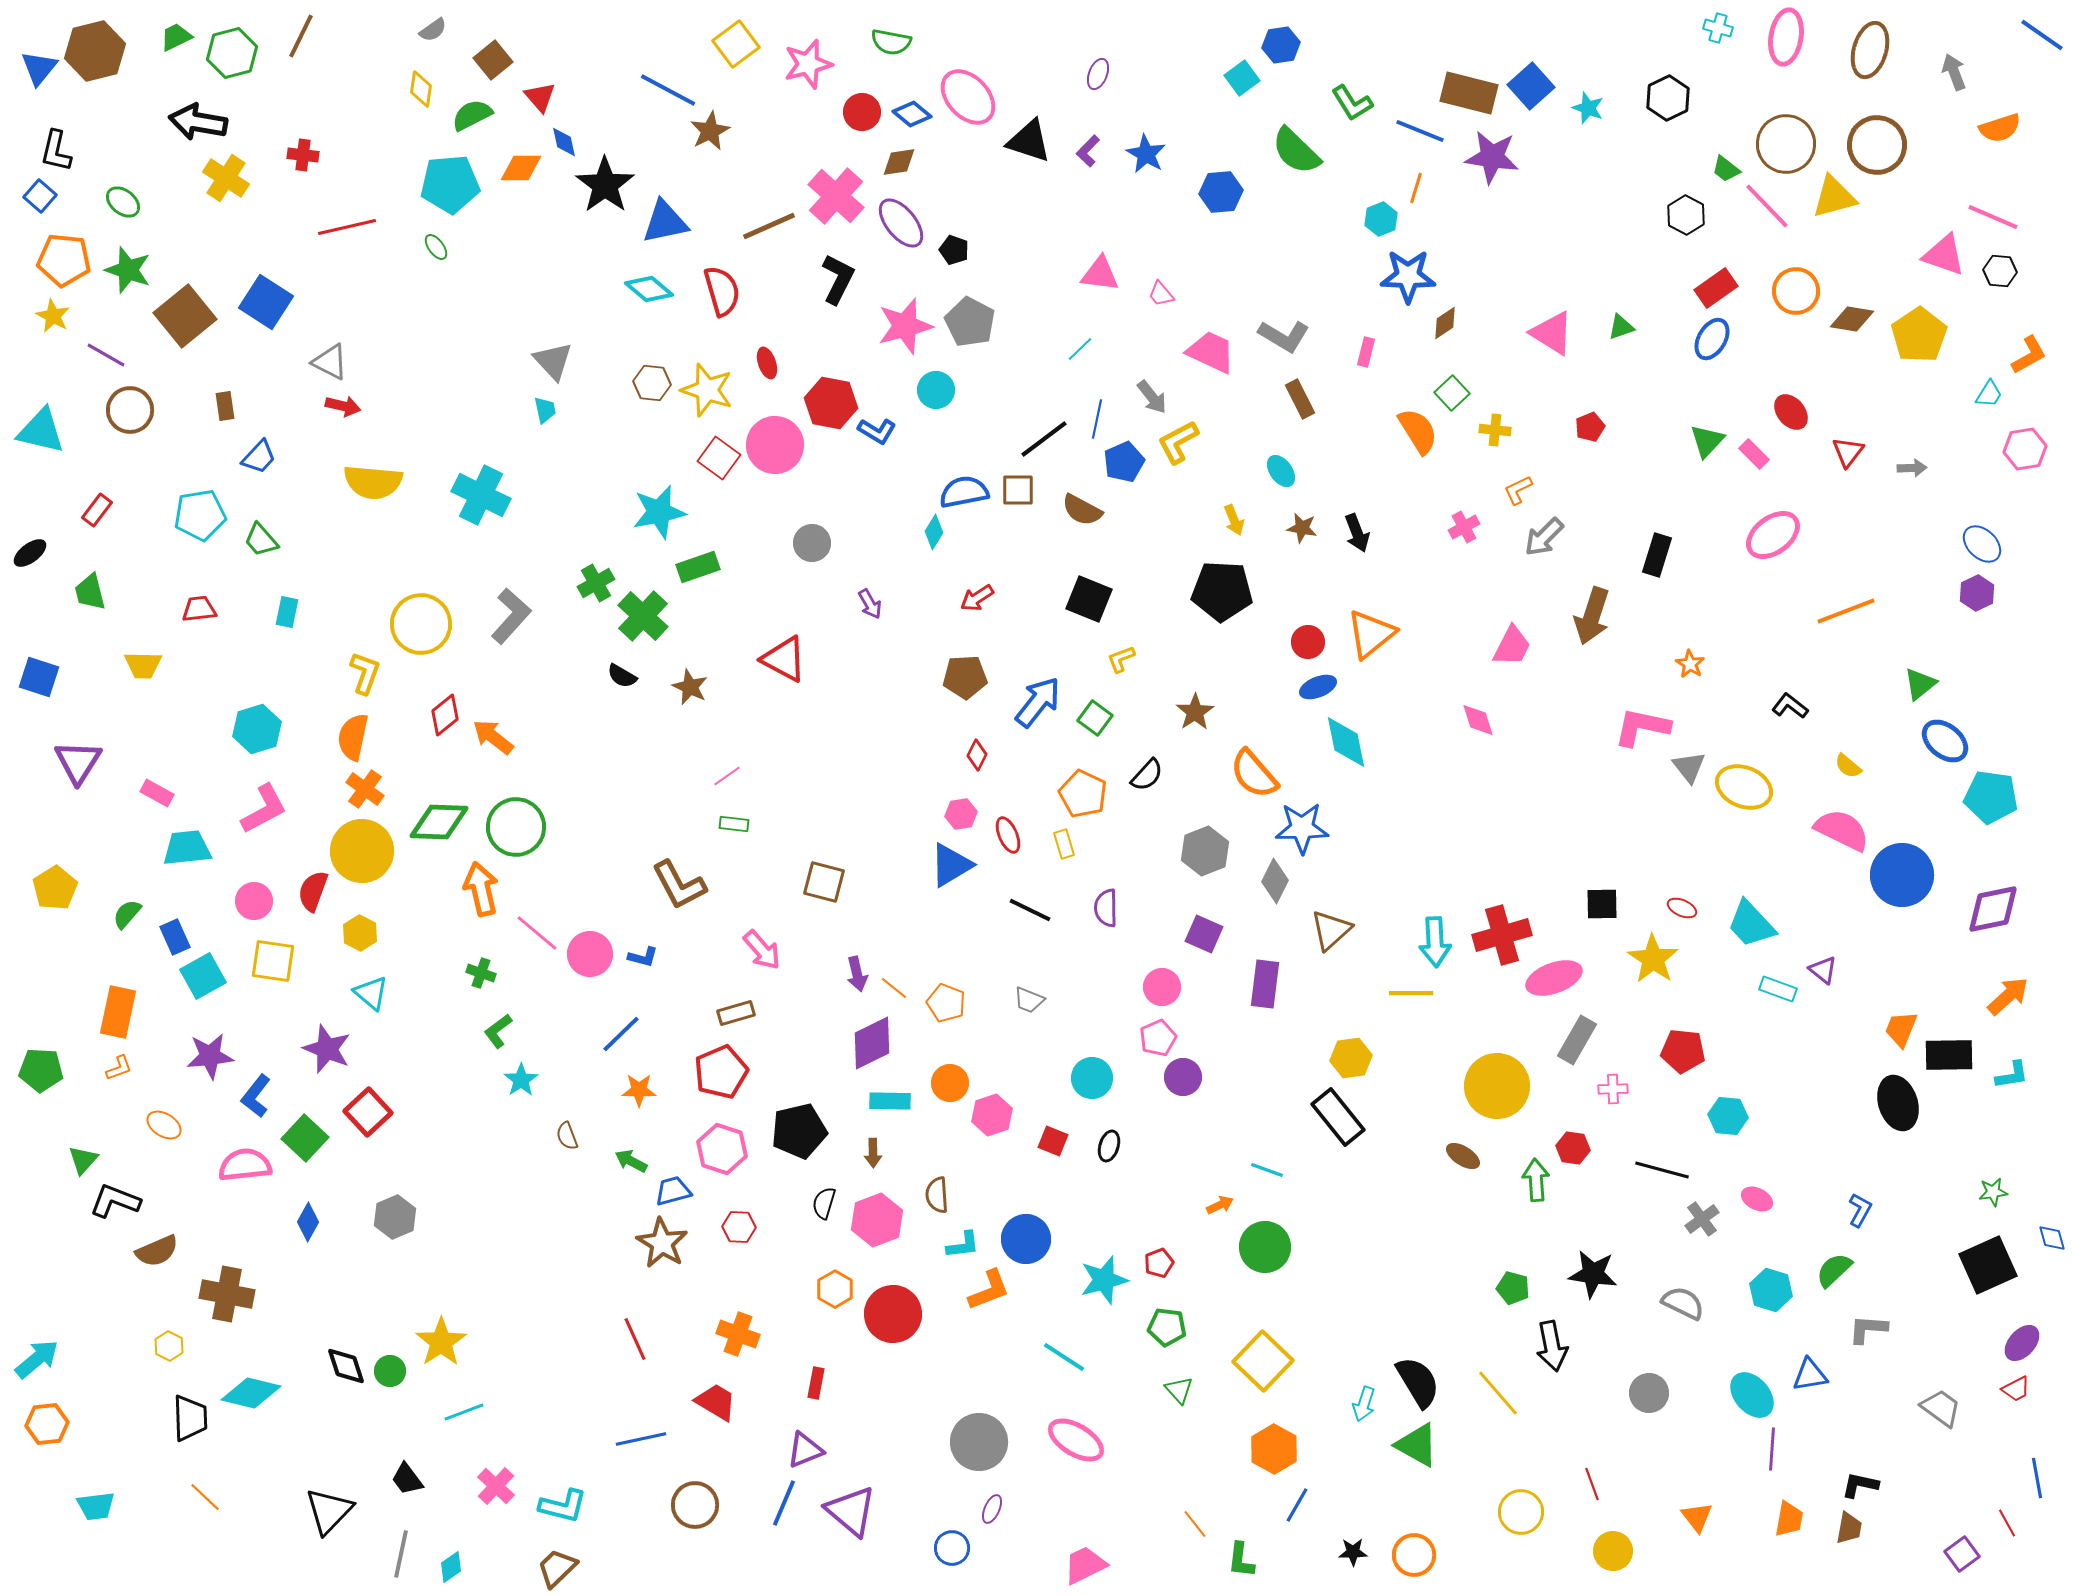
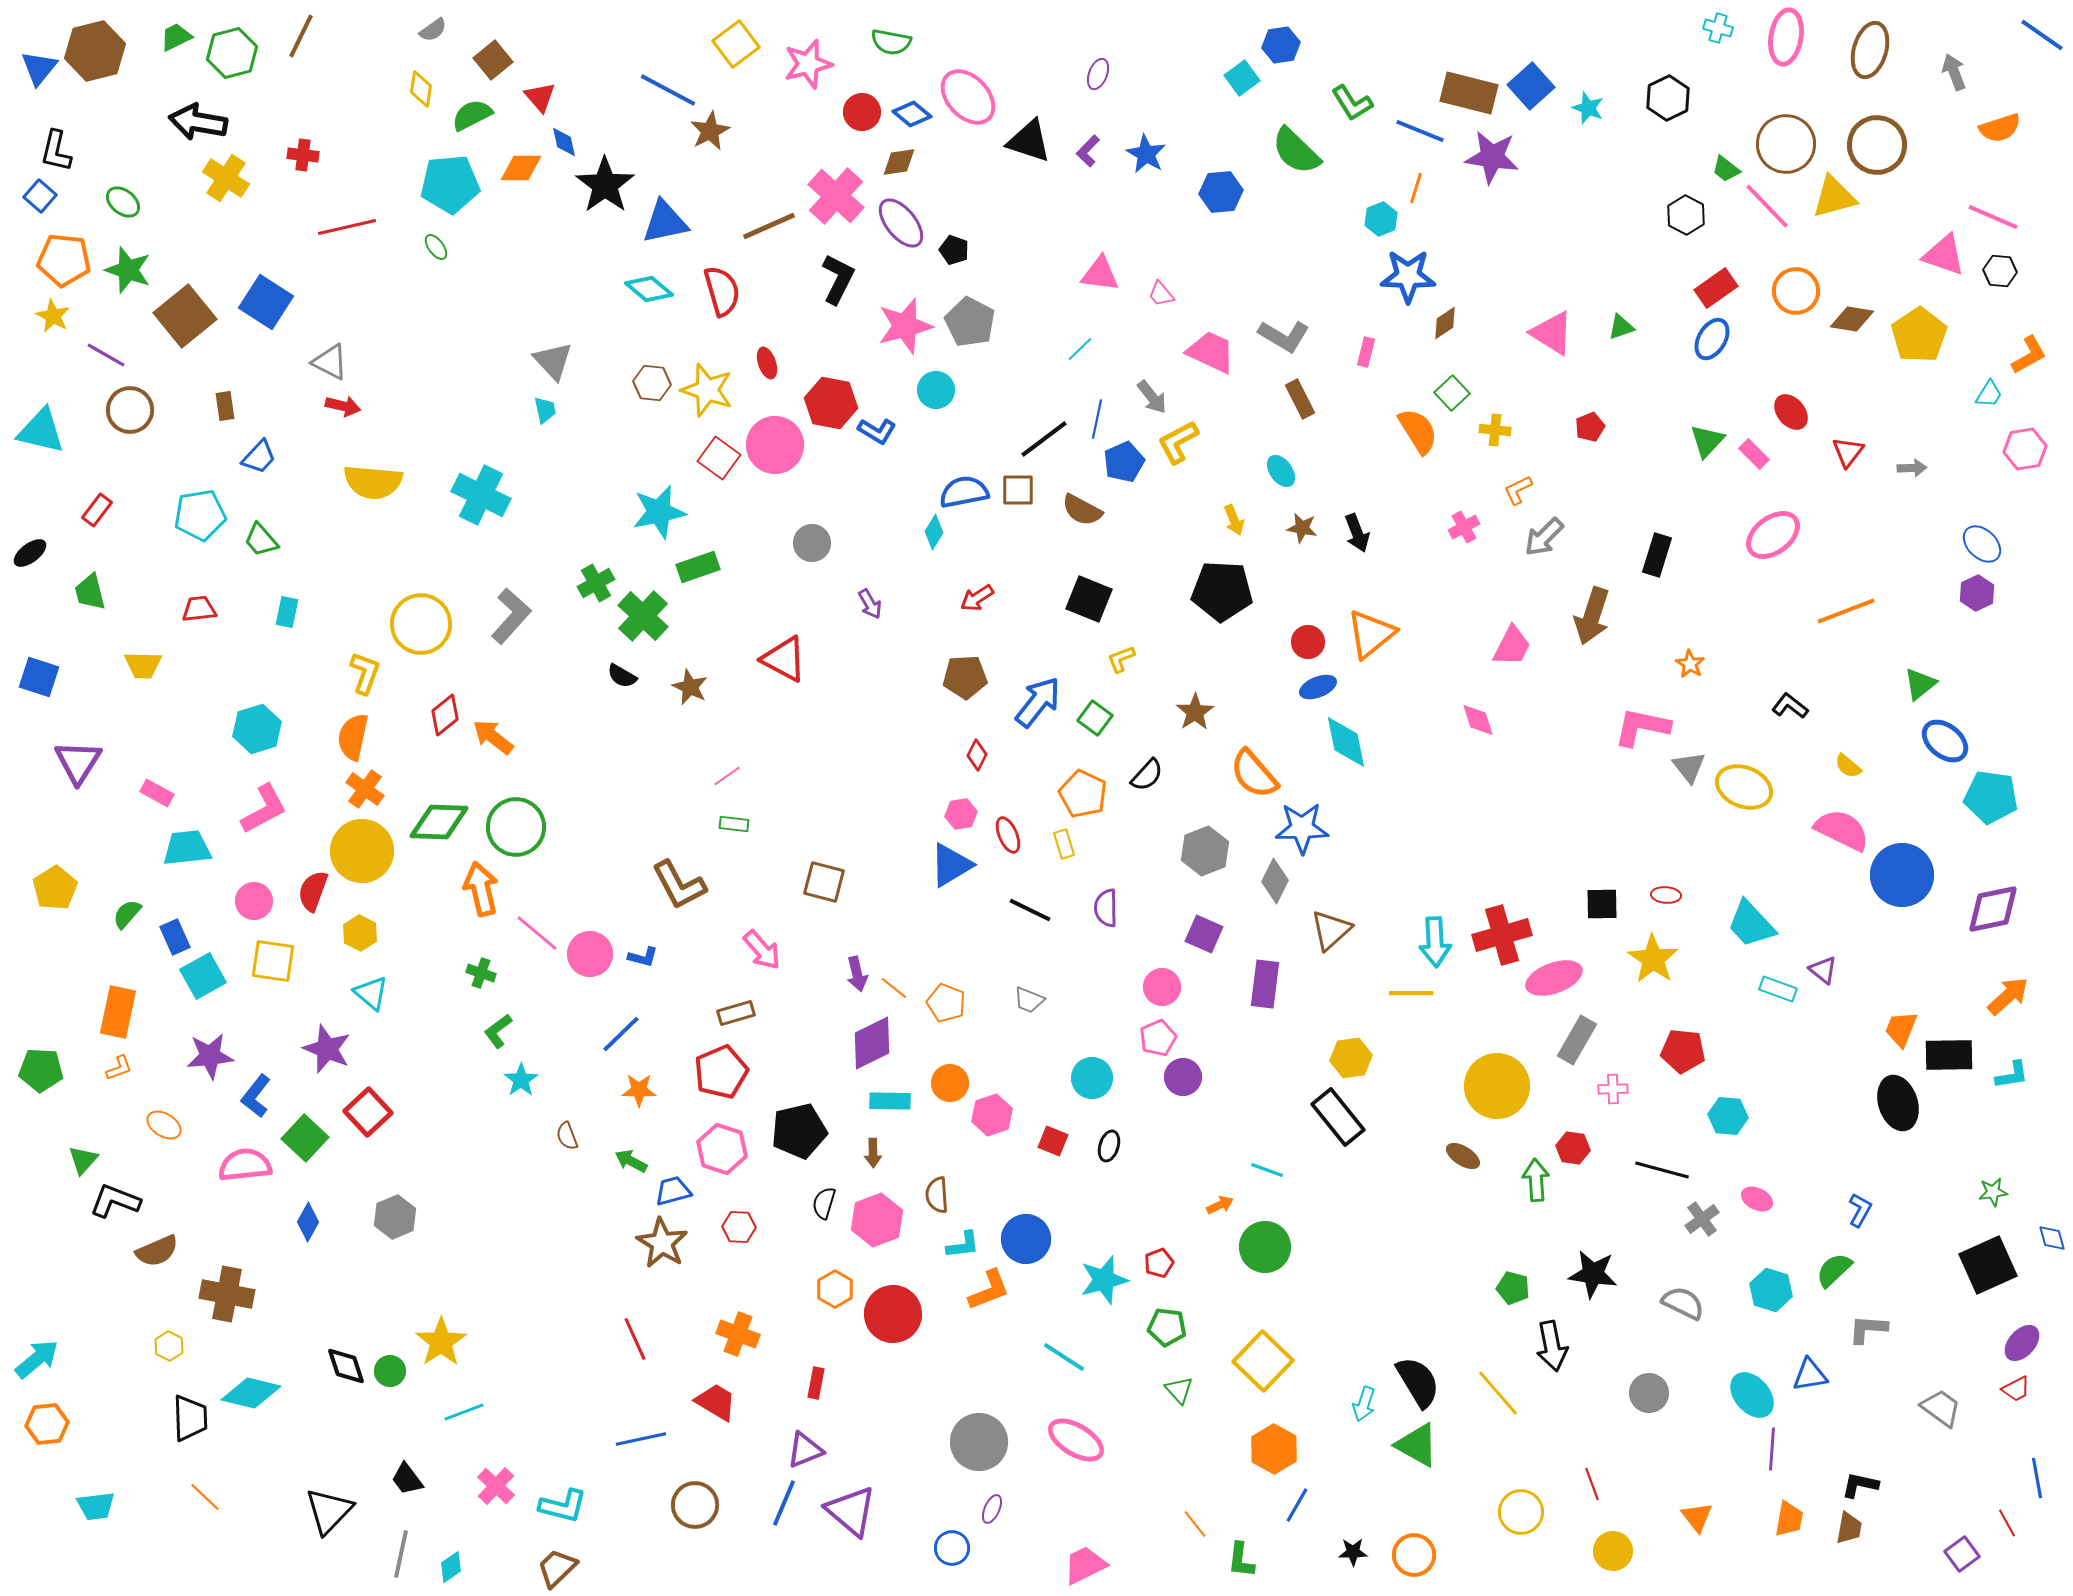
red ellipse at (1682, 908): moved 16 px left, 13 px up; rotated 20 degrees counterclockwise
